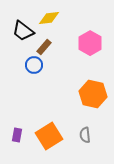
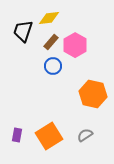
black trapezoid: rotated 70 degrees clockwise
pink hexagon: moved 15 px left, 2 px down
brown rectangle: moved 7 px right, 5 px up
blue circle: moved 19 px right, 1 px down
gray semicircle: rotated 63 degrees clockwise
